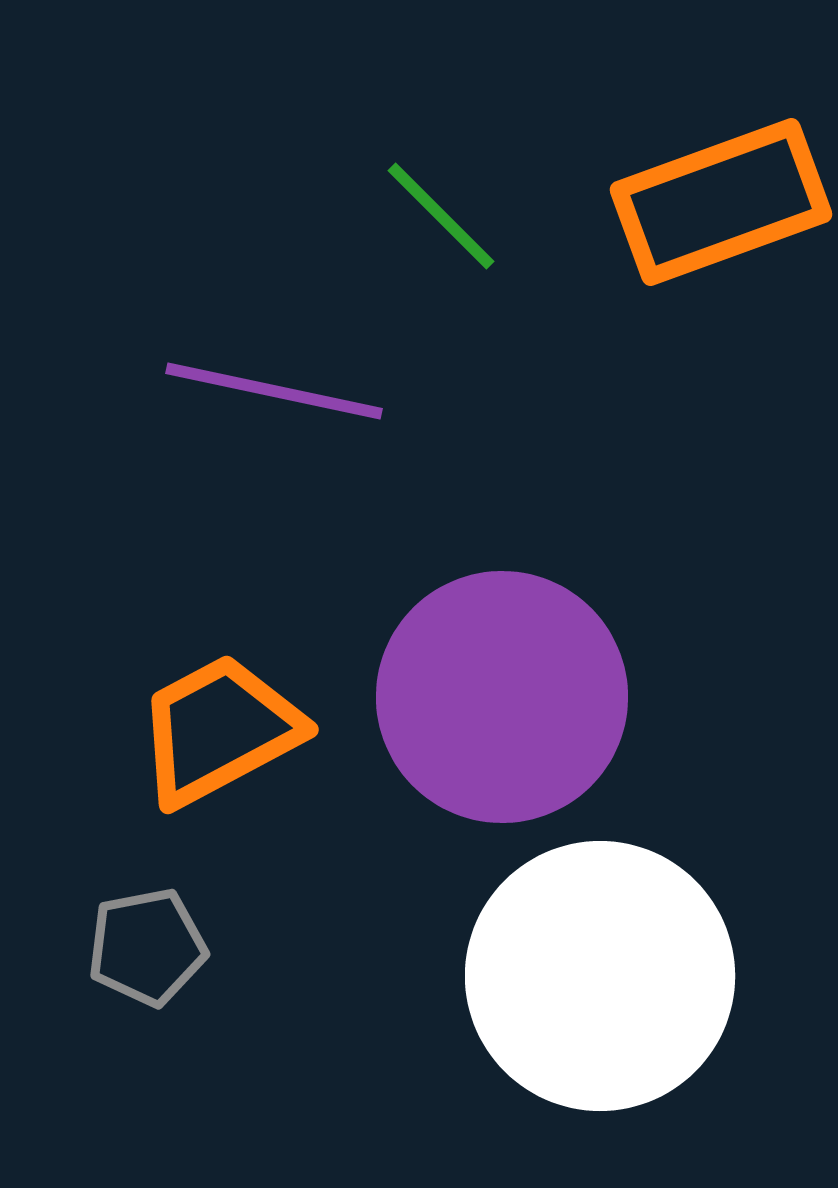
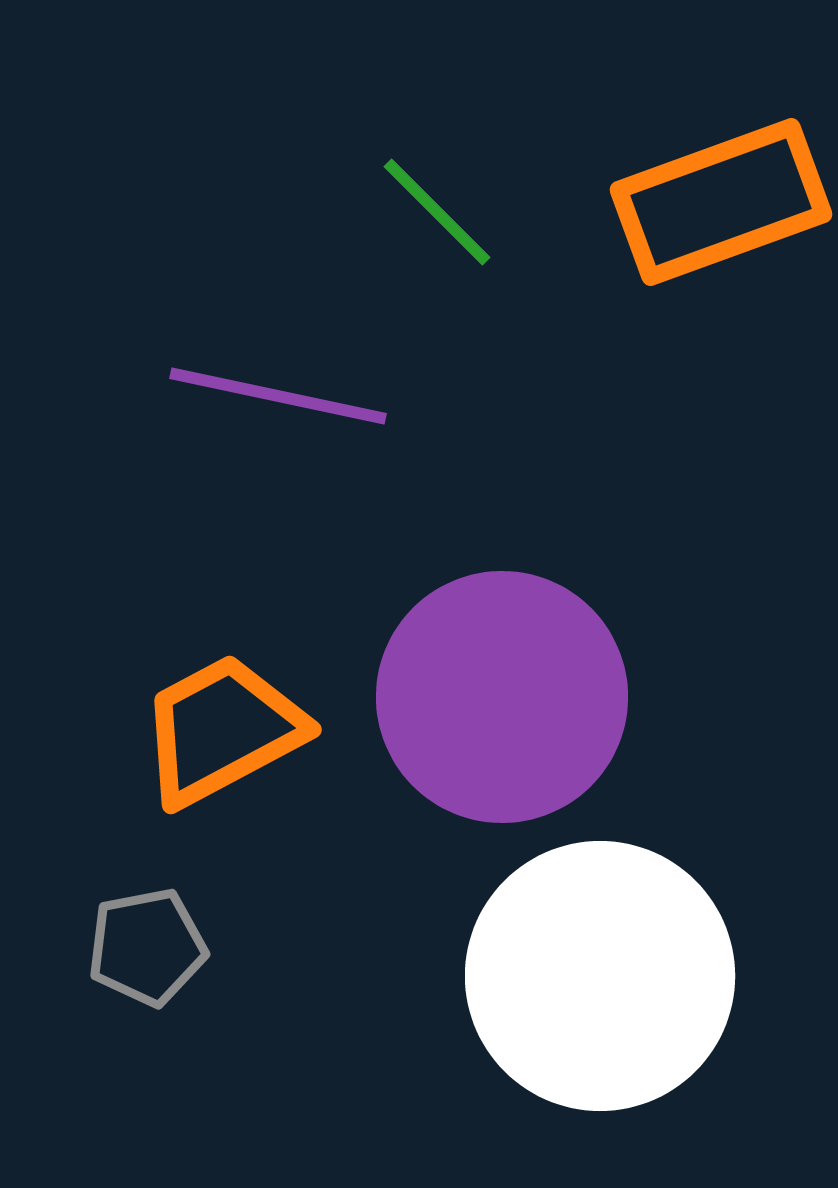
green line: moved 4 px left, 4 px up
purple line: moved 4 px right, 5 px down
orange trapezoid: moved 3 px right
